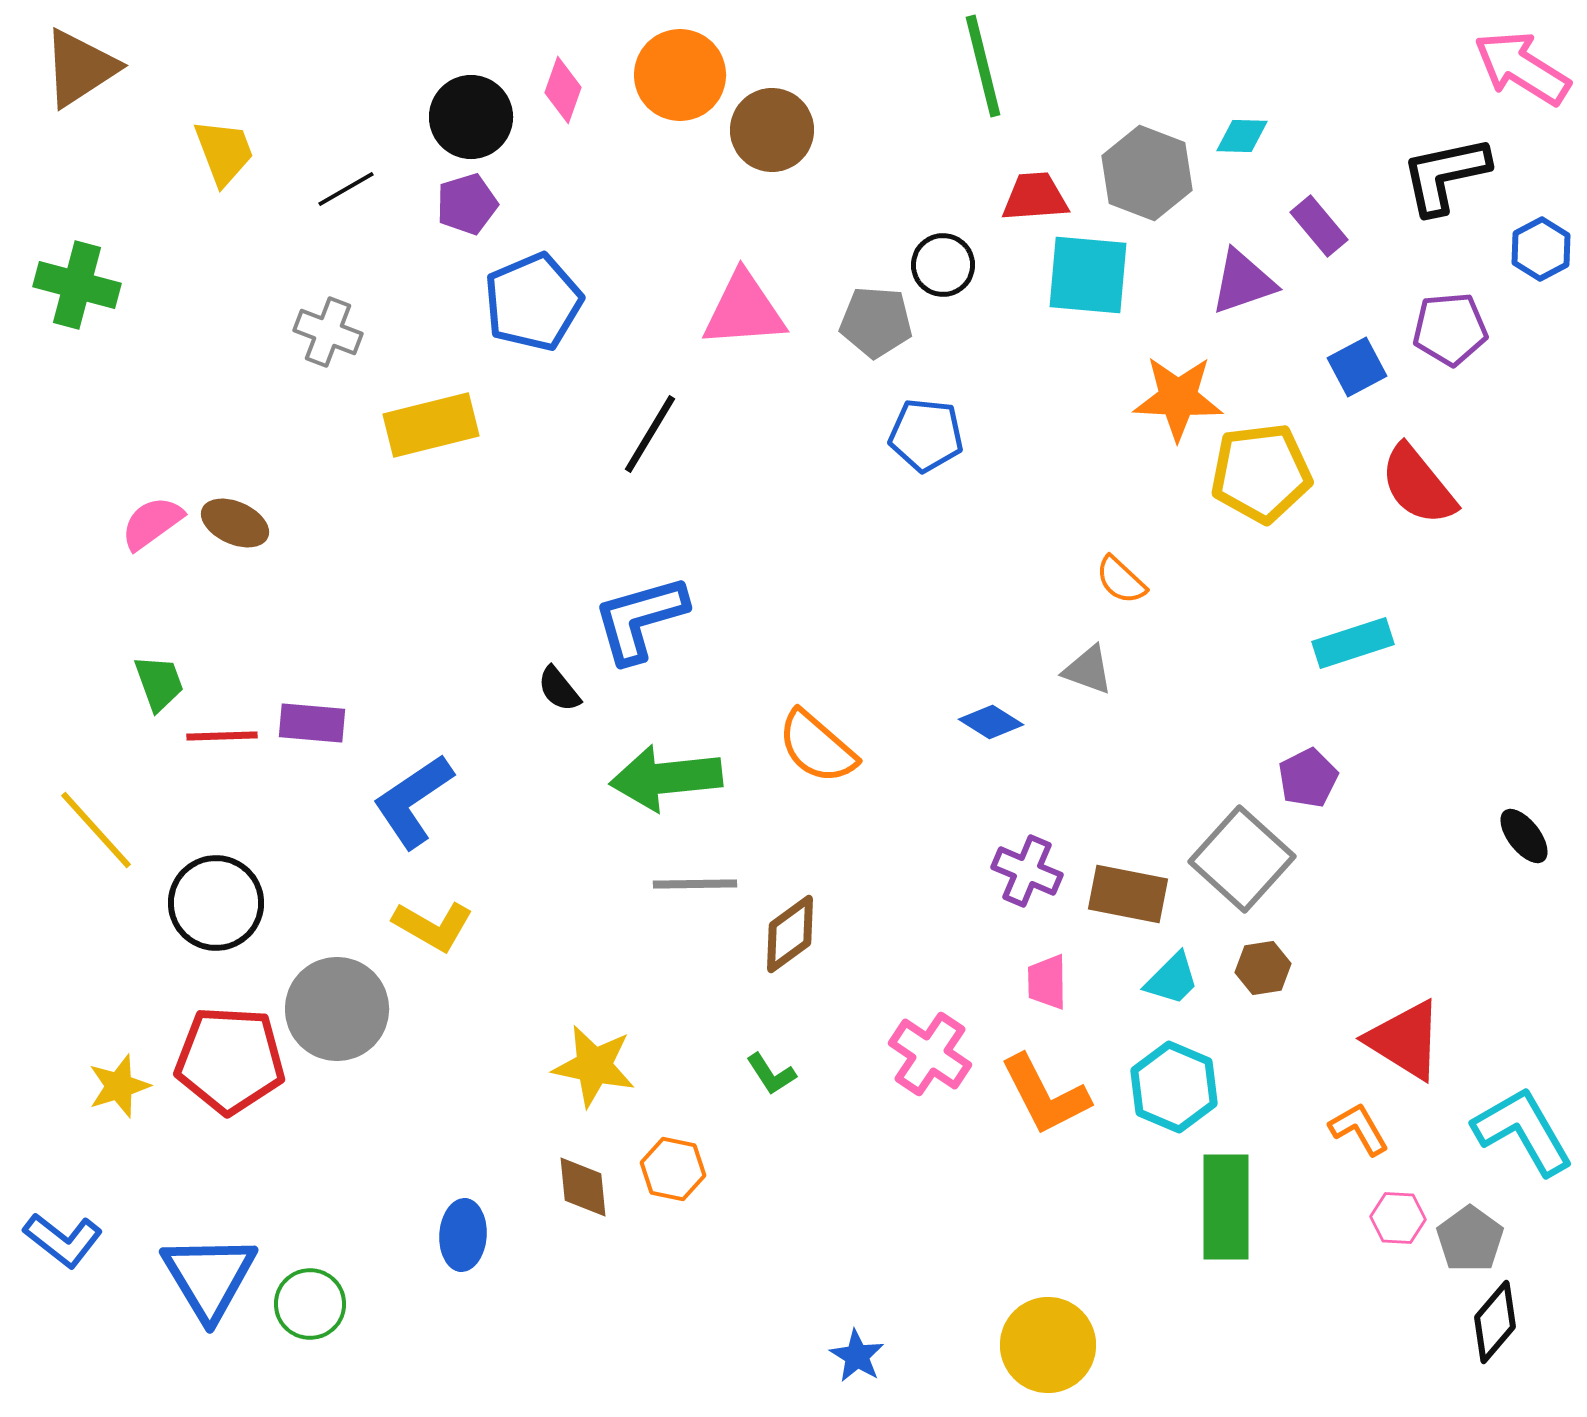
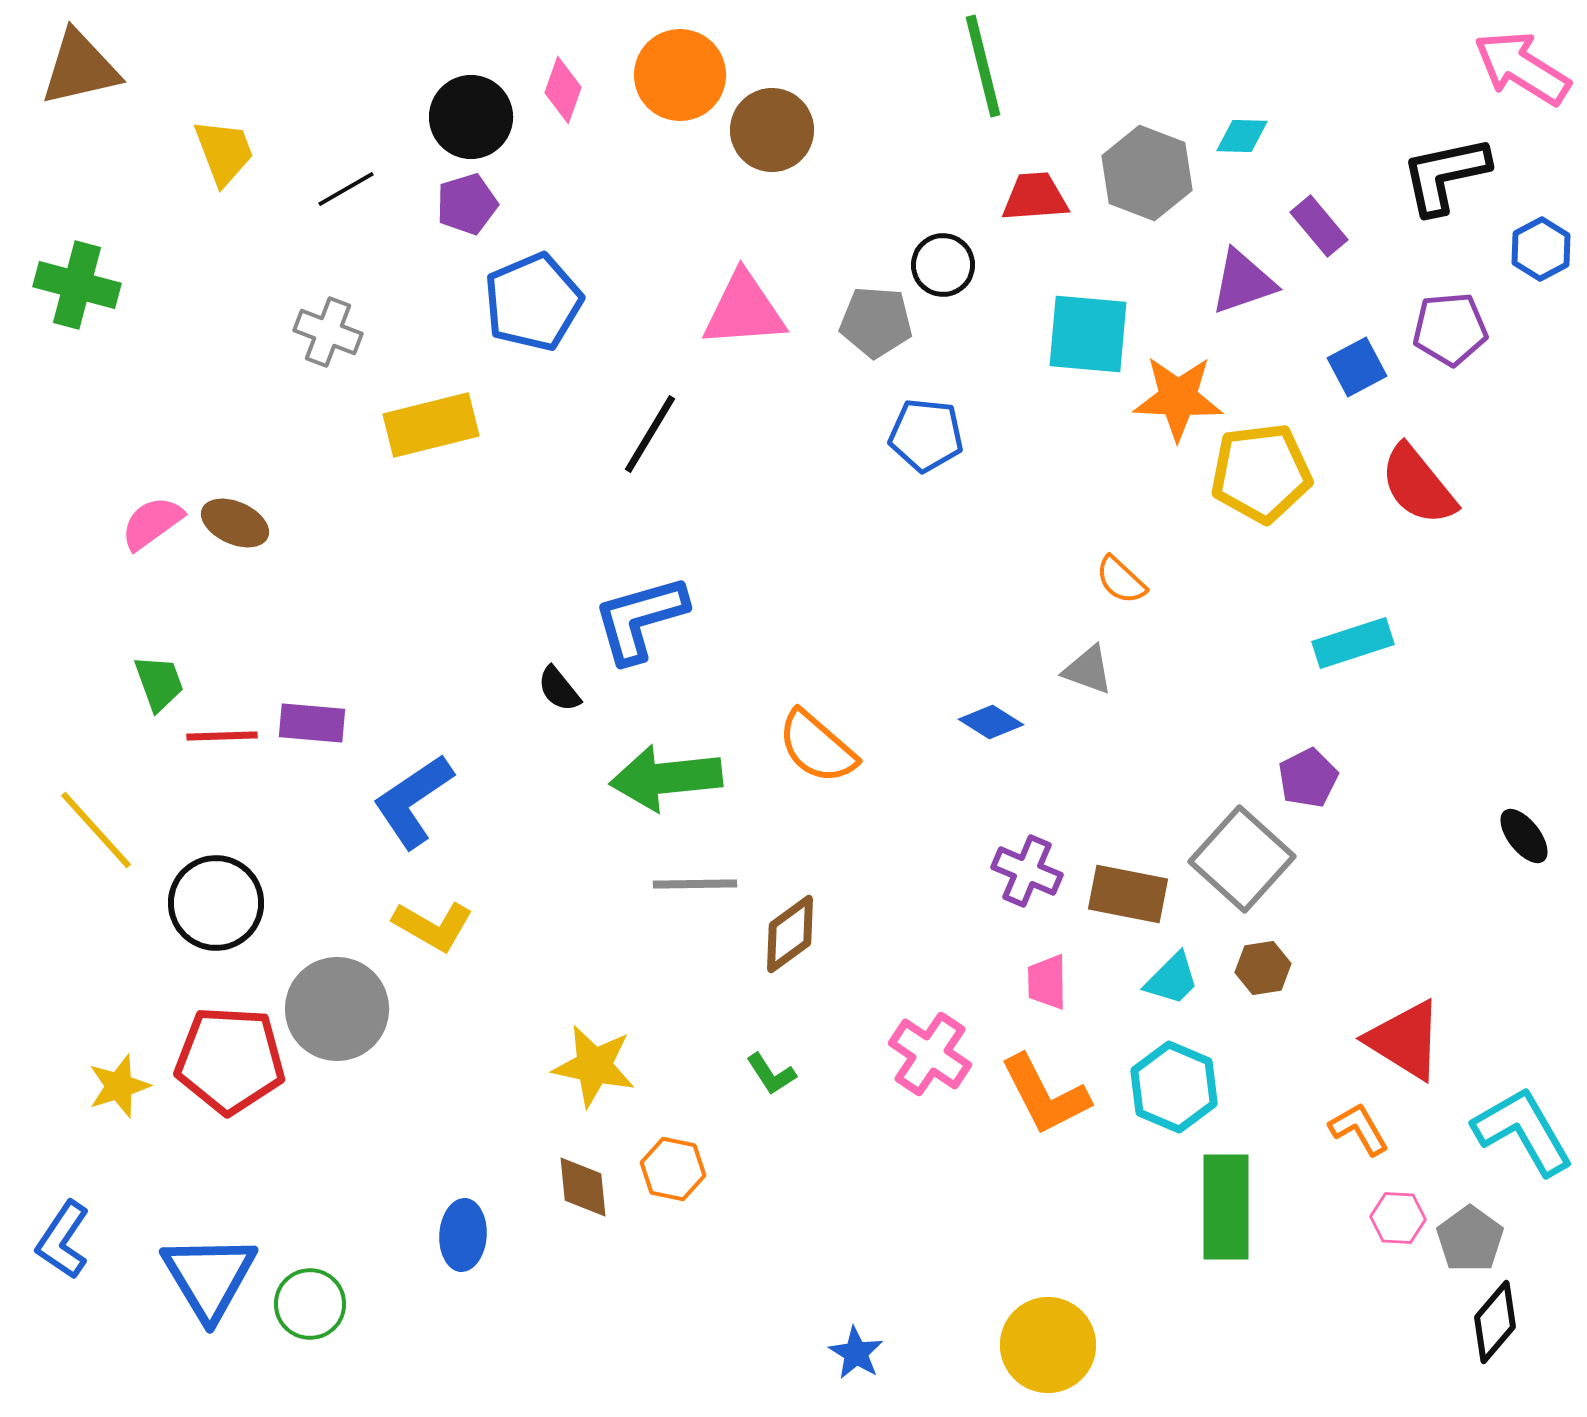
brown triangle at (80, 68): rotated 20 degrees clockwise
cyan square at (1088, 275): moved 59 px down
blue L-shape at (63, 1240): rotated 86 degrees clockwise
blue star at (857, 1356): moved 1 px left, 3 px up
